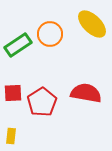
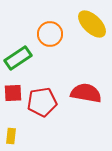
green rectangle: moved 13 px down
red pentagon: rotated 24 degrees clockwise
